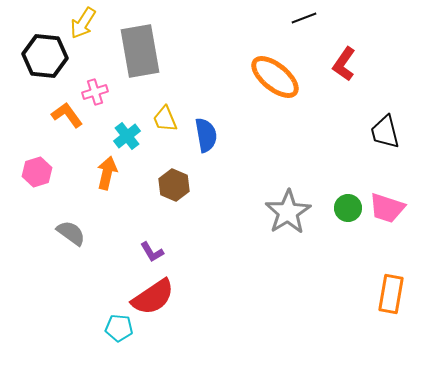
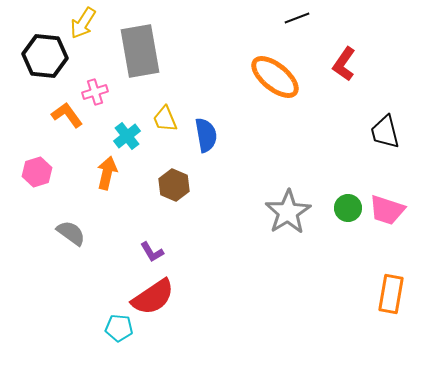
black line: moved 7 px left
pink trapezoid: moved 2 px down
